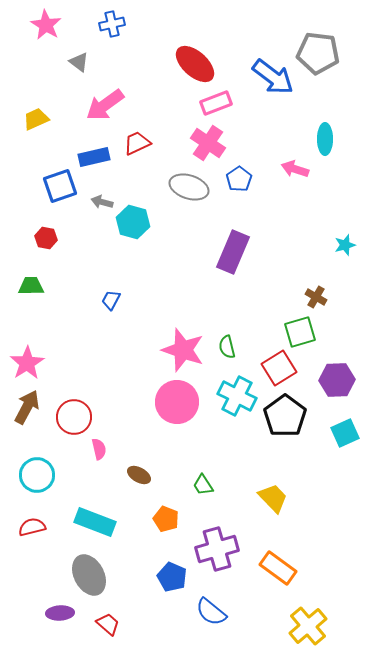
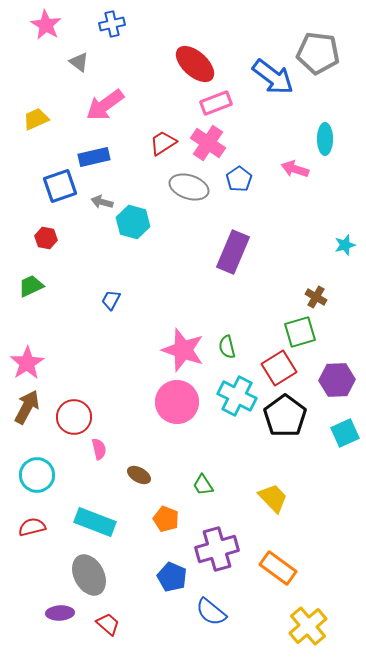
red trapezoid at (137, 143): moved 26 px right; rotated 8 degrees counterclockwise
green trapezoid at (31, 286): rotated 24 degrees counterclockwise
